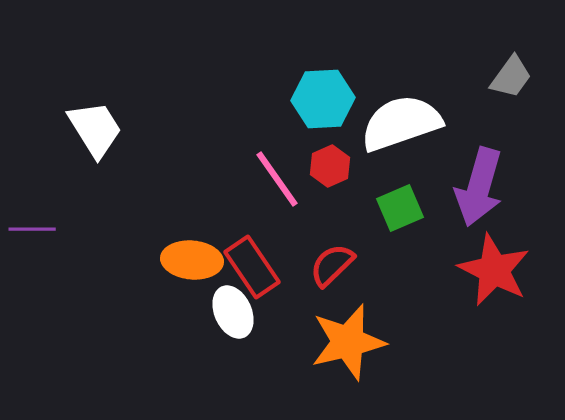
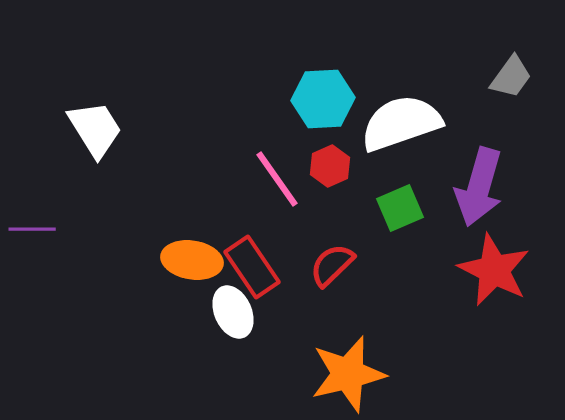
orange ellipse: rotated 4 degrees clockwise
orange star: moved 32 px down
